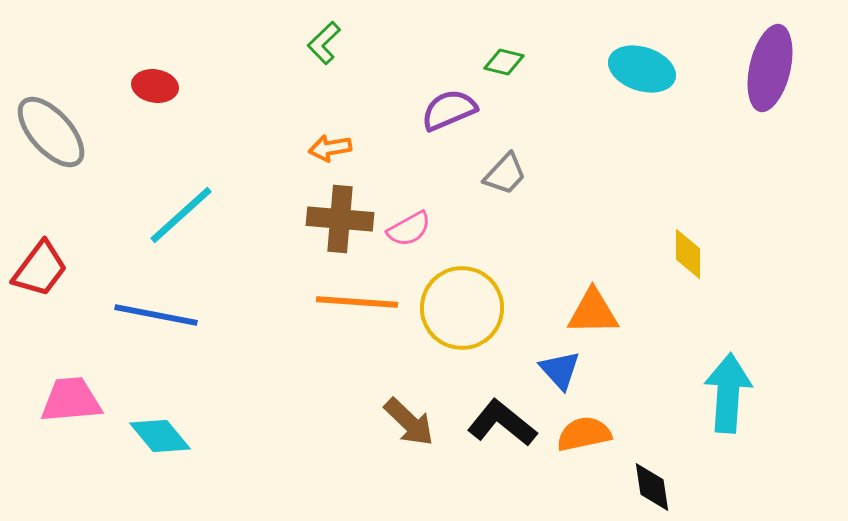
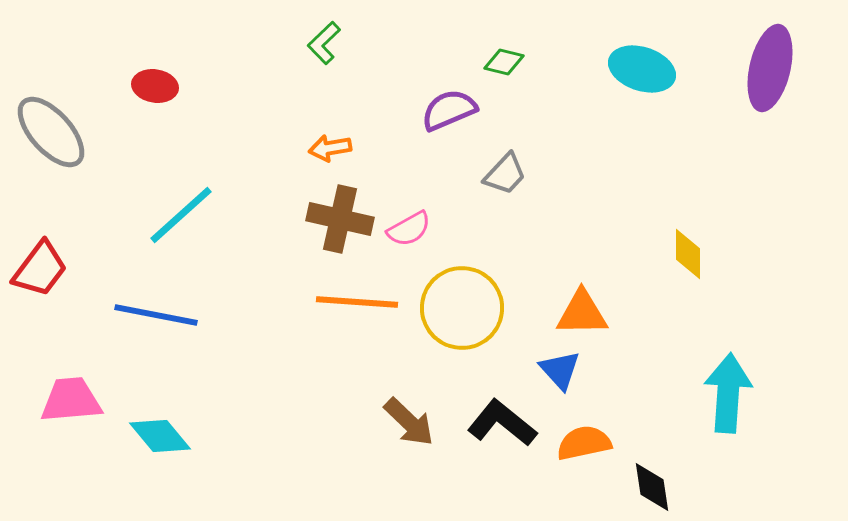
brown cross: rotated 8 degrees clockwise
orange triangle: moved 11 px left, 1 px down
orange semicircle: moved 9 px down
